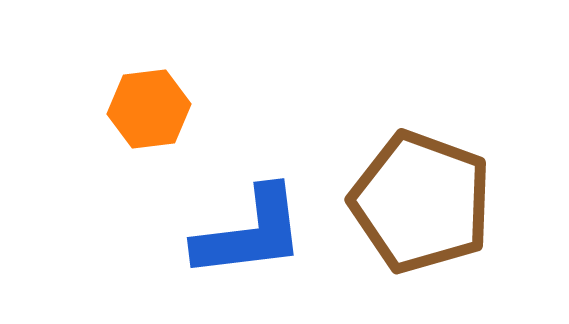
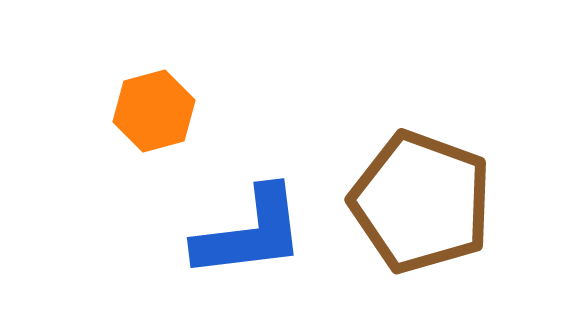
orange hexagon: moved 5 px right, 2 px down; rotated 8 degrees counterclockwise
